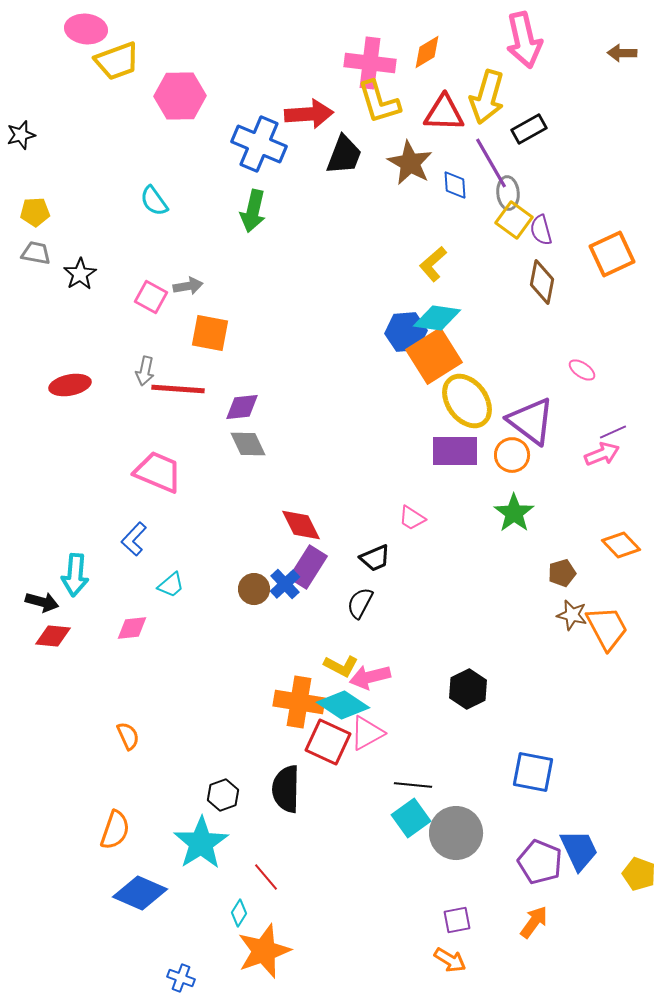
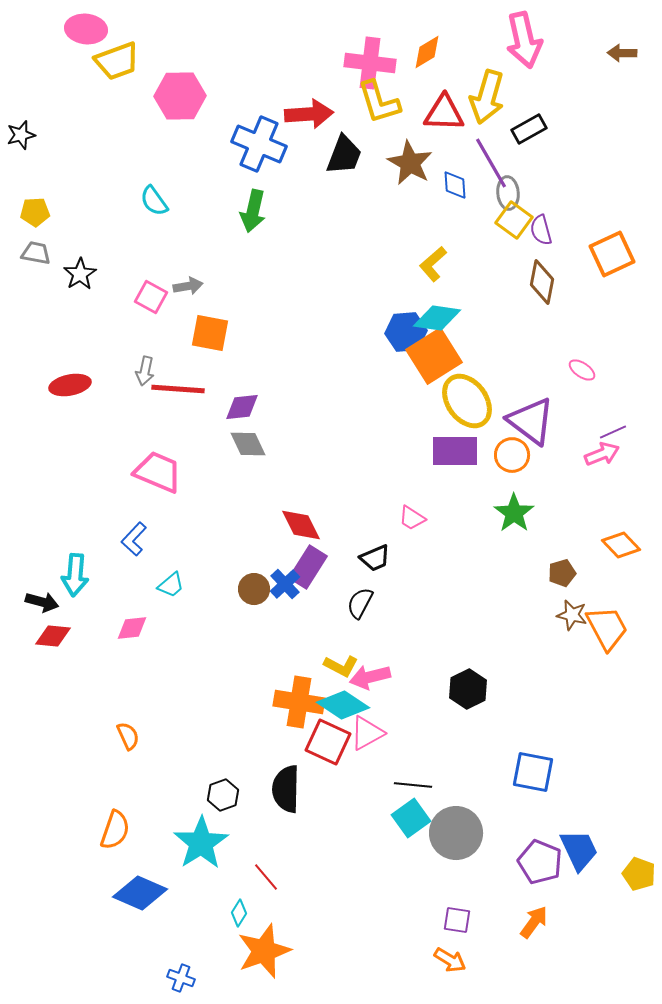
purple square at (457, 920): rotated 20 degrees clockwise
